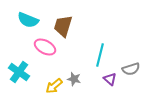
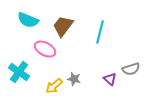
brown trapezoid: rotated 20 degrees clockwise
pink ellipse: moved 2 px down
cyan line: moved 23 px up
